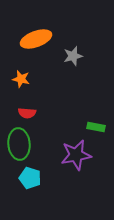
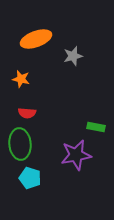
green ellipse: moved 1 px right
